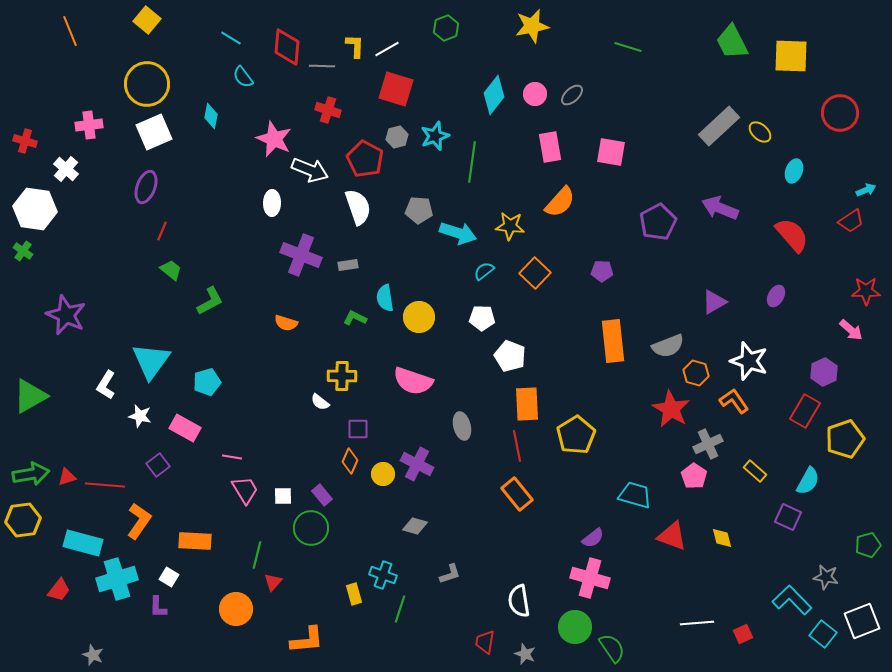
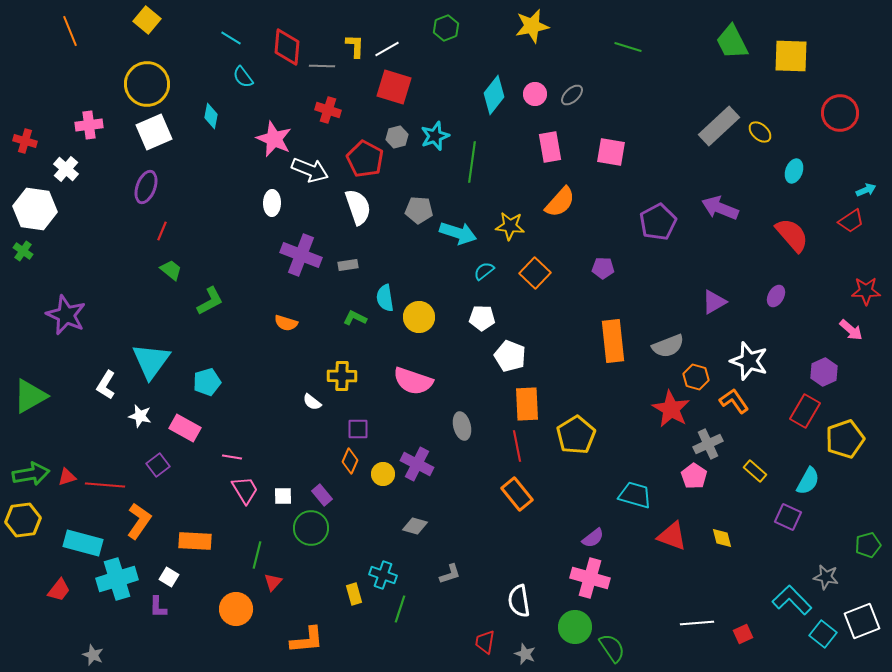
red square at (396, 89): moved 2 px left, 2 px up
purple pentagon at (602, 271): moved 1 px right, 3 px up
orange hexagon at (696, 373): moved 4 px down
white semicircle at (320, 402): moved 8 px left
